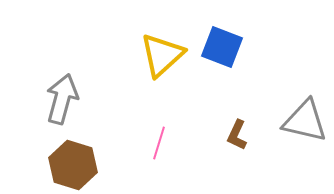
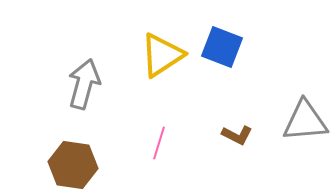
yellow triangle: rotated 9 degrees clockwise
gray arrow: moved 22 px right, 15 px up
gray triangle: rotated 18 degrees counterclockwise
brown L-shape: rotated 88 degrees counterclockwise
brown hexagon: rotated 9 degrees counterclockwise
